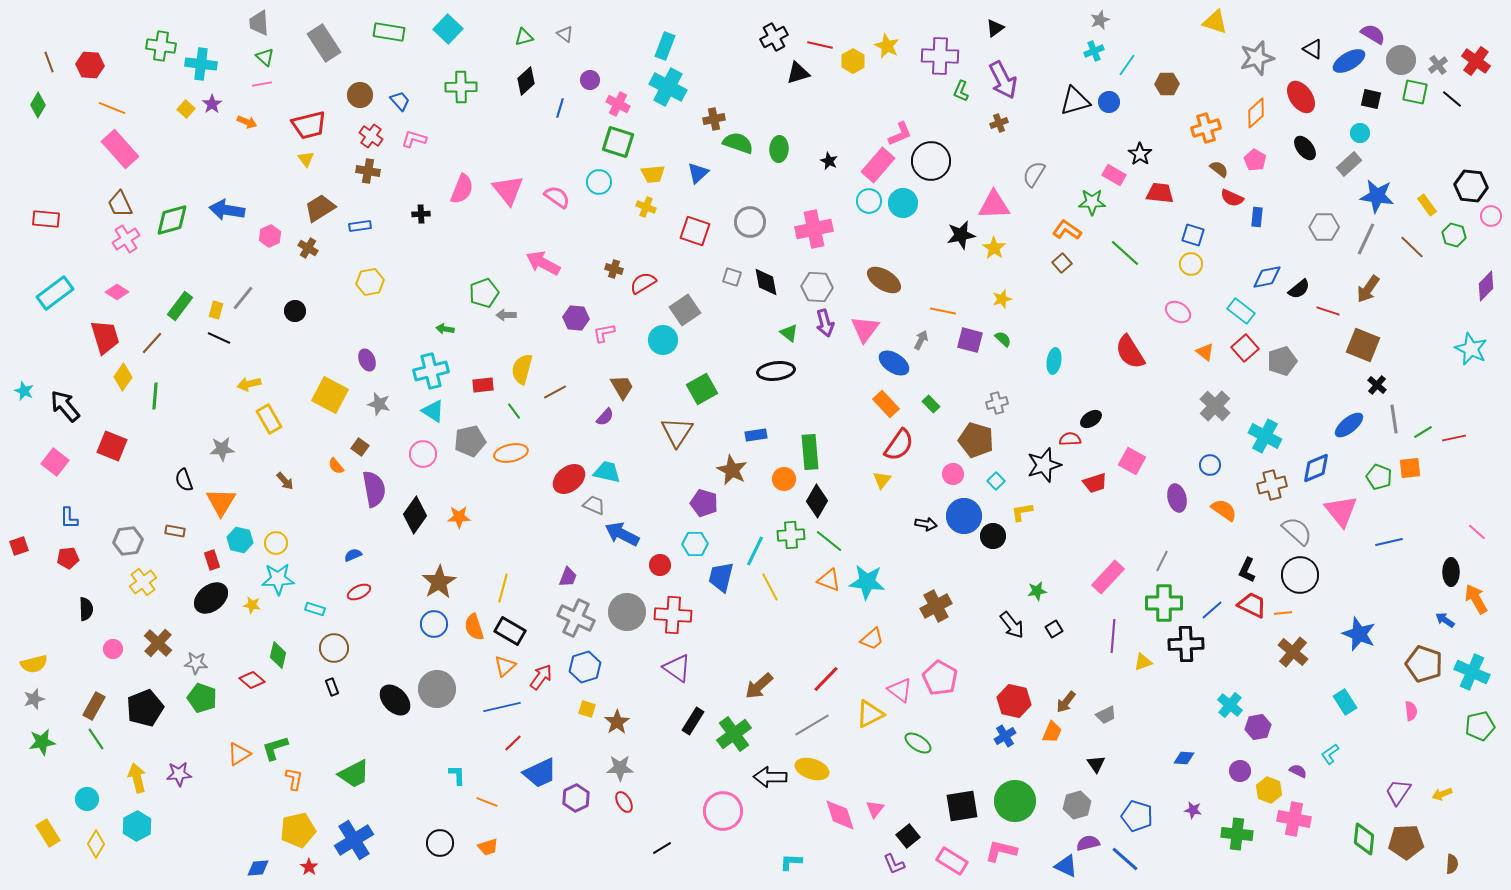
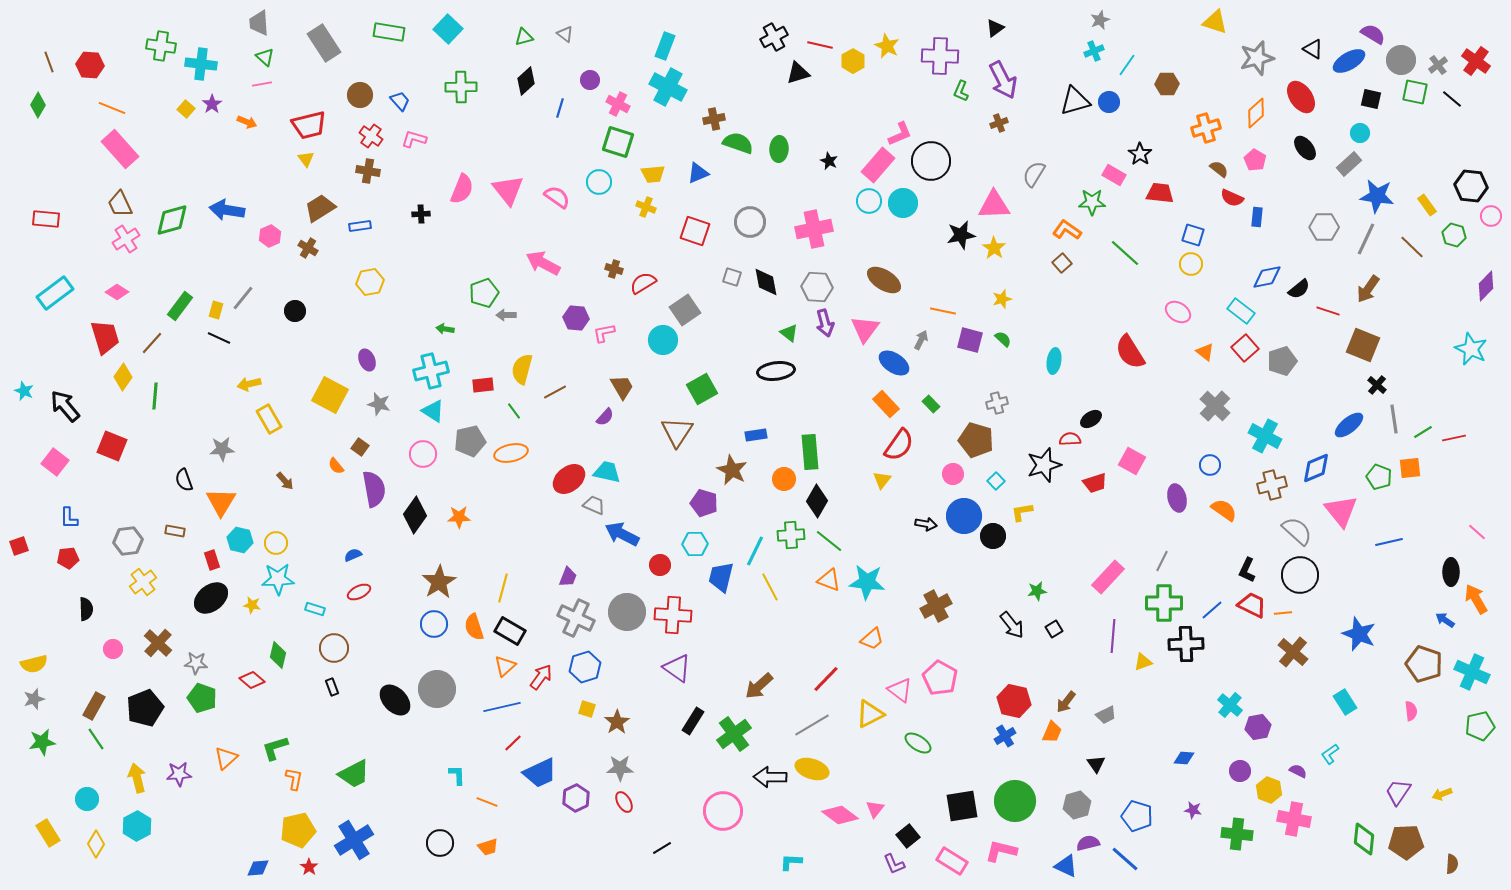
blue triangle at (698, 173): rotated 20 degrees clockwise
orange triangle at (239, 754): moved 13 px left, 4 px down; rotated 10 degrees counterclockwise
pink diamond at (840, 815): rotated 36 degrees counterclockwise
